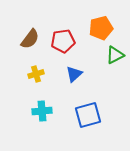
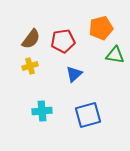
brown semicircle: moved 1 px right
green triangle: rotated 36 degrees clockwise
yellow cross: moved 6 px left, 8 px up
